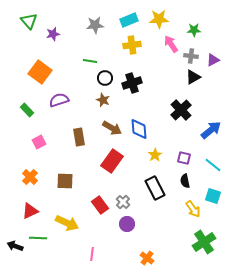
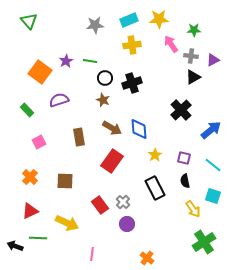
purple star at (53, 34): moved 13 px right, 27 px down; rotated 16 degrees counterclockwise
